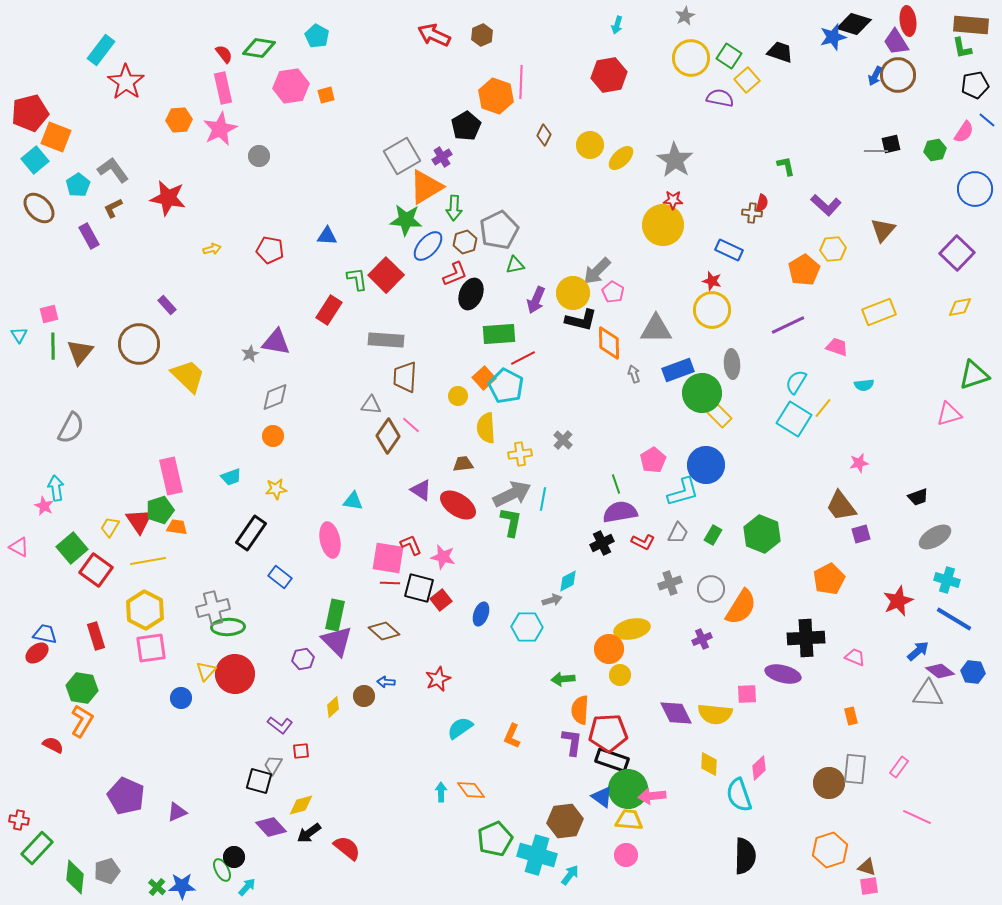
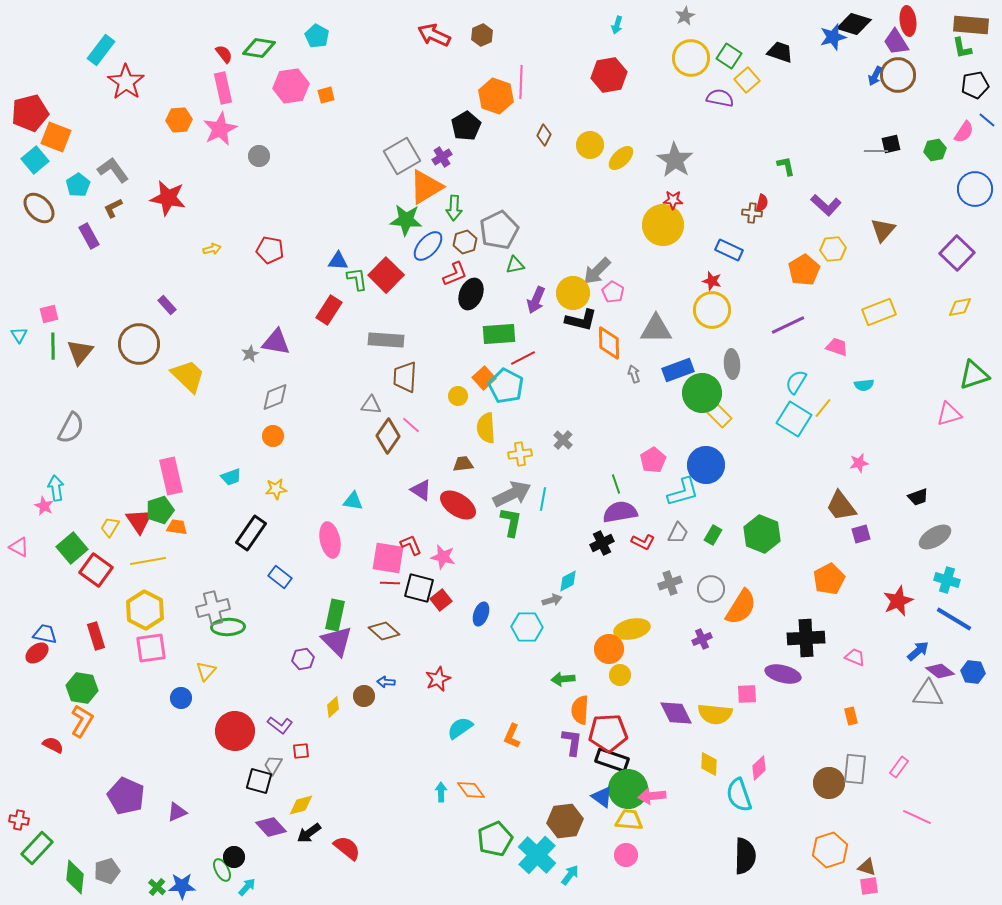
blue triangle at (327, 236): moved 11 px right, 25 px down
red circle at (235, 674): moved 57 px down
cyan cross at (537, 855): rotated 27 degrees clockwise
